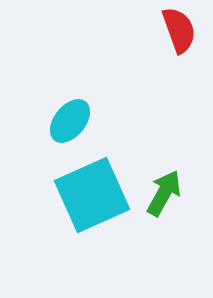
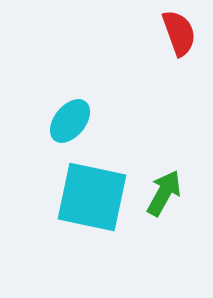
red semicircle: moved 3 px down
cyan square: moved 2 px down; rotated 36 degrees clockwise
